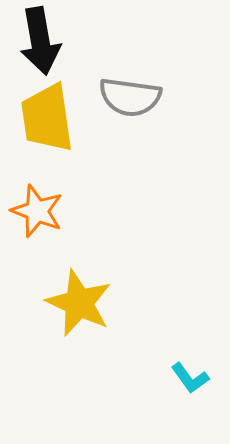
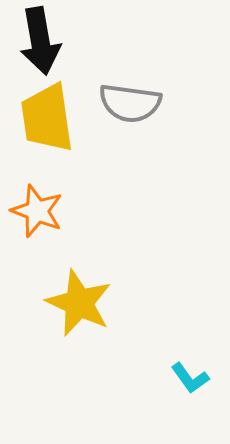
gray semicircle: moved 6 px down
